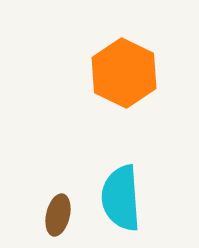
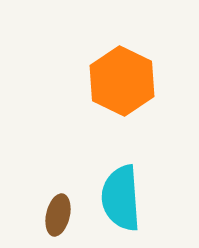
orange hexagon: moved 2 px left, 8 px down
